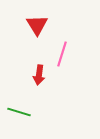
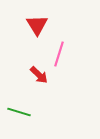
pink line: moved 3 px left
red arrow: rotated 54 degrees counterclockwise
